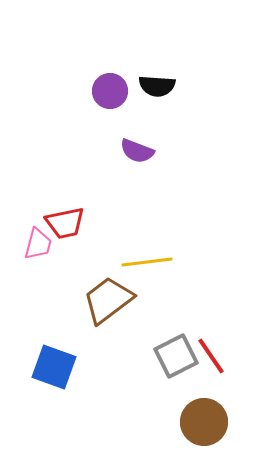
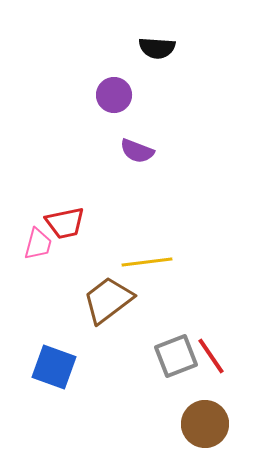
black semicircle: moved 38 px up
purple circle: moved 4 px right, 4 px down
gray square: rotated 6 degrees clockwise
brown circle: moved 1 px right, 2 px down
